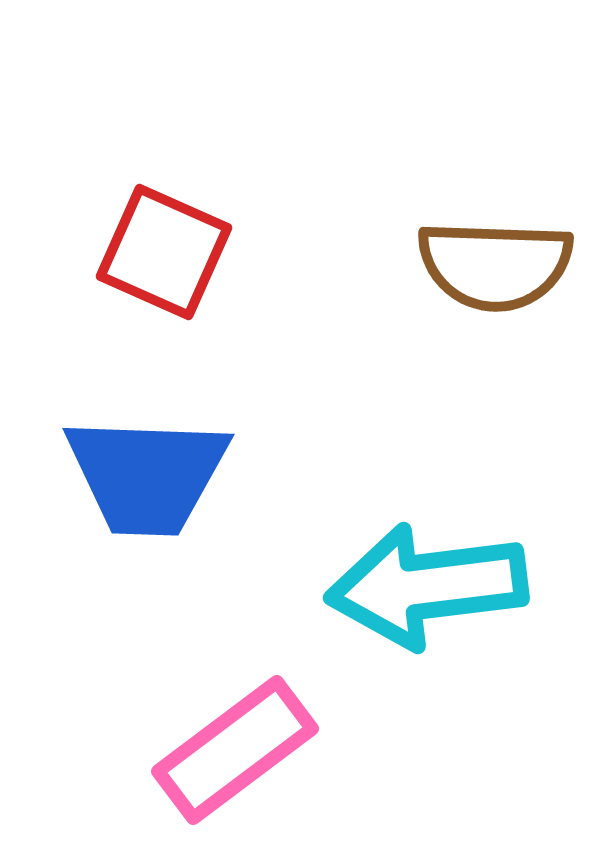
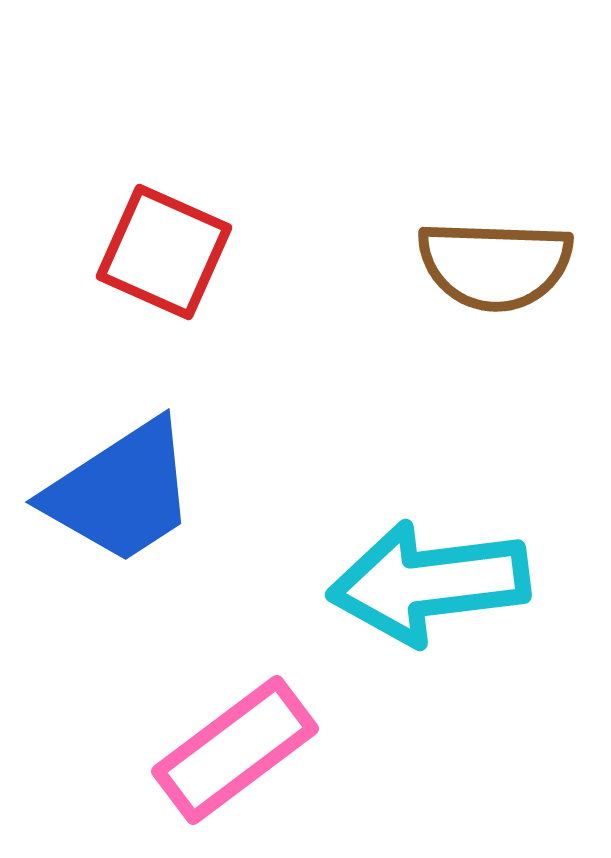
blue trapezoid: moved 26 px left, 17 px down; rotated 35 degrees counterclockwise
cyan arrow: moved 2 px right, 3 px up
